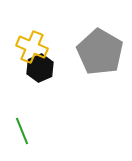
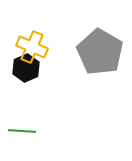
black hexagon: moved 14 px left
green line: rotated 64 degrees counterclockwise
